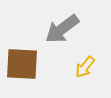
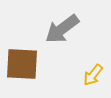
yellow arrow: moved 8 px right, 8 px down
